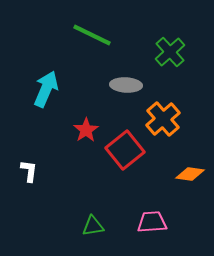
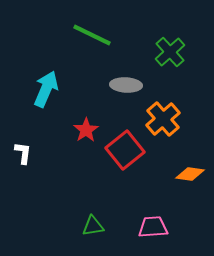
white L-shape: moved 6 px left, 18 px up
pink trapezoid: moved 1 px right, 5 px down
